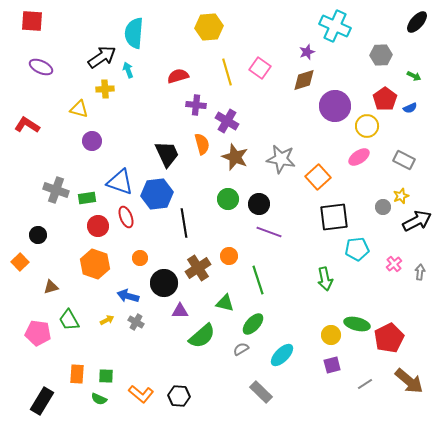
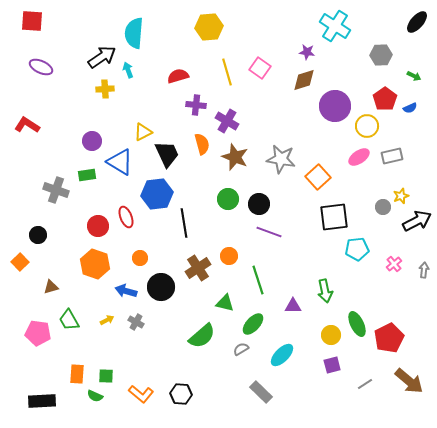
cyan cross at (335, 26): rotated 8 degrees clockwise
purple star at (307, 52): rotated 28 degrees clockwise
yellow triangle at (79, 109): moved 64 px right, 23 px down; rotated 42 degrees counterclockwise
gray rectangle at (404, 160): moved 12 px left, 4 px up; rotated 40 degrees counterclockwise
blue triangle at (120, 182): moved 20 px up; rotated 12 degrees clockwise
green rectangle at (87, 198): moved 23 px up
gray arrow at (420, 272): moved 4 px right, 2 px up
green arrow at (325, 279): moved 12 px down
black circle at (164, 283): moved 3 px left, 4 px down
blue arrow at (128, 296): moved 2 px left, 5 px up
purple triangle at (180, 311): moved 113 px right, 5 px up
green ellipse at (357, 324): rotated 50 degrees clockwise
black hexagon at (179, 396): moved 2 px right, 2 px up
green semicircle at (99, 399): moved 4 px left, 3 px up
black rectangle at (42, 401): rotated 56 degrees clockwise
